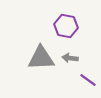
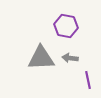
purple line: rotated 42 degrees clockwise
